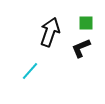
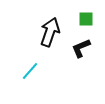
green square: moved 4 px up
